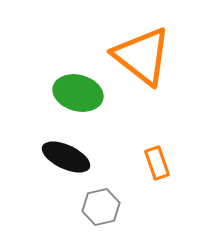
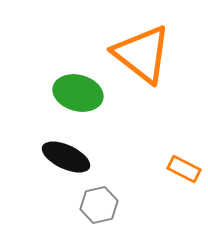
orange triangle: moved 2 px up
orange rectangle: moved 27 px right, 6 px down; rotated 44 degrees counterclockwise
gray hexagon: moved 2 px left, 2 px up
